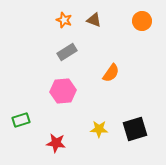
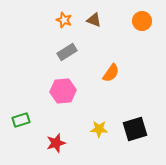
red star: rotated 24 degrees counterclockwise
